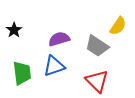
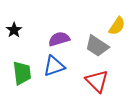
yellow semicircle: moved 1 px left
